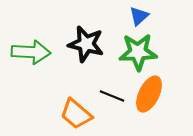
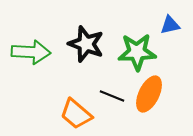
blue triangle: moved 31 px right, 9 px down; rotated 30 degrees clockwise
black star: rotated 6 degrees clockwise
green star: moved 1 px left
